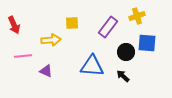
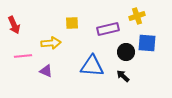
purple rectangle: moved 2 px down; rotated 40 degrees clockwise
yellow arrow: moved 3 px down
